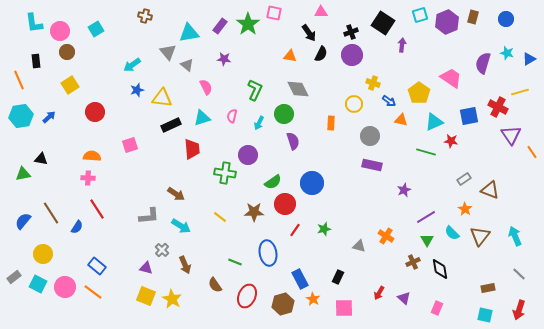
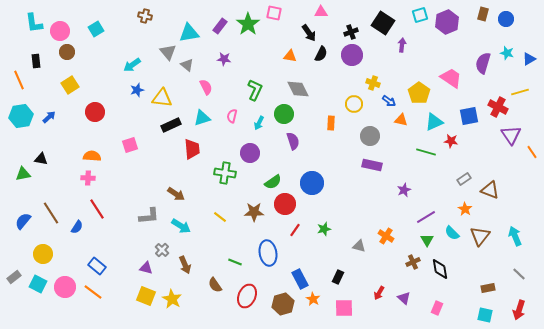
brown rectangle at (473, 17): moved 10 px right, 3 px up
purple circle at (248, 155): moved 2 px right, 2 px up
